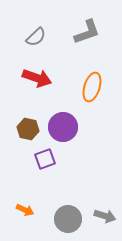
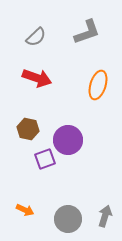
orange ellipse: moved 6 px right, 2 px up
purple circle: moved 5 px right, 13 px down
gray arrow: rotated 90 degrees counterclockwise
